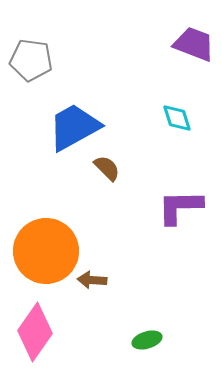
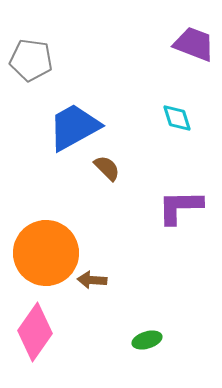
orange circle: moved 2 px down
